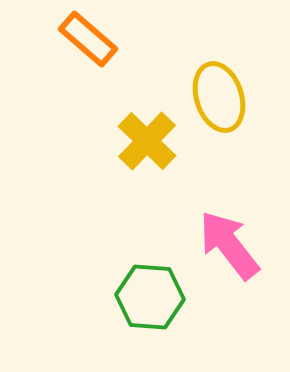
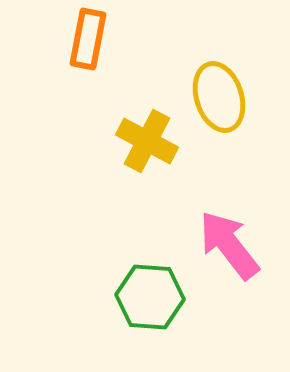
orange rectangle: rotated 60 degrees clockwise
yellow cross: rotated 16 degrees counterclockwise
